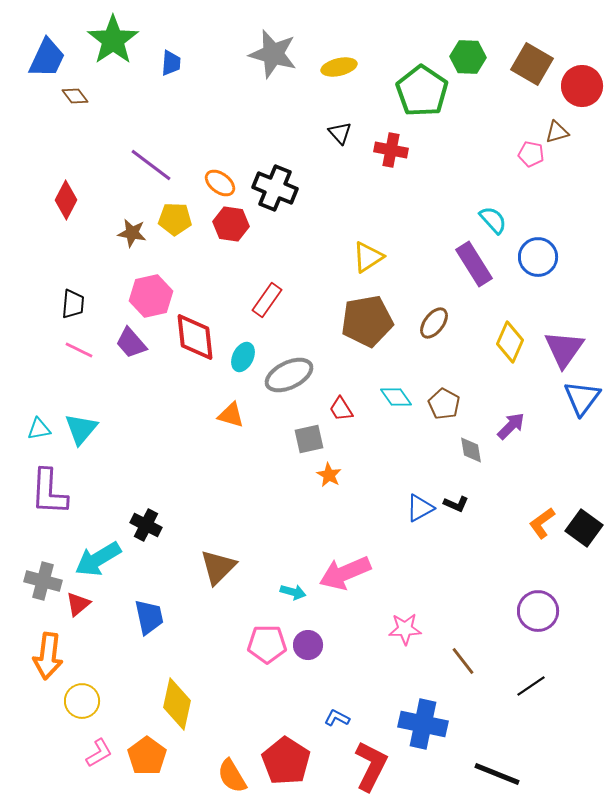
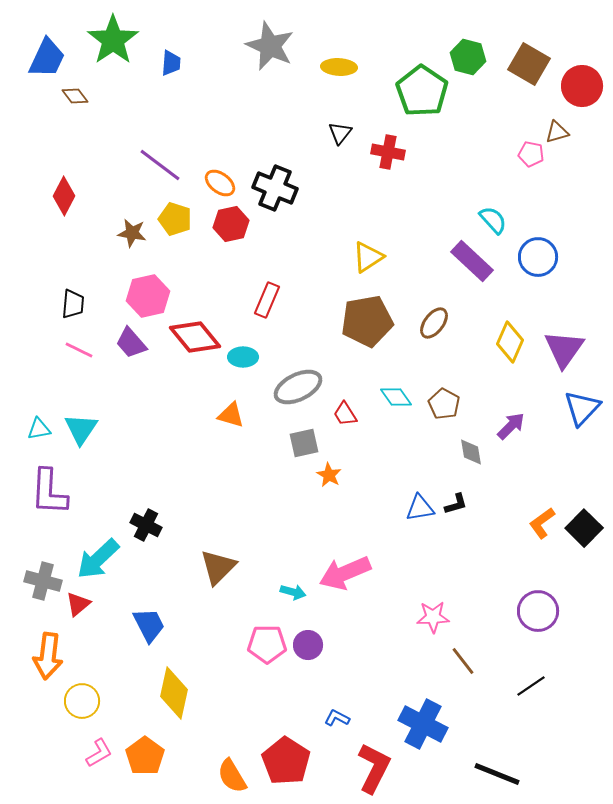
gray star at (273, 54): moved 3 px left, 8 px up; rotated 9 degrees clockwise
green hexagon at (468, 57): rotated 12 degrees clockwise
brown square at (532, 64): moved 3 px left
yellow ellipse at (339, 67): rotated 16 degrees clockwise
black triangle at (340, 133): rotated 20 degrees clockwise
red cross at (391, 150): moved 3 px left, 2 px down
purple line at (151, 165): moved 9 px right
red diamond at (66, 200): moved 2 px left, 4 px up
yellow pentagon at (175, 219): rotated 16 degrees clockwise
red hexagon at (231, 224): rotated 20 degrees counterclockwise
purple rectangle at (474, 264): moved 2 px left, 3 px up; rotated 15 degrees counterclockwise
pink hexagon at (151, 296): moved 3 px left
red rectangle at (267, 300): rotated 12 degrees counterclockwise
red diamond at (195, 337): rotated 33 degrees counterclockwise
cyan ellipse at (243, 357): rotated 64 degrees clockwise
gray ellipse at (289, 375): moved 9 px right, 12 px down
blue triangle at (582, 398): moved 10 px down; rotated 6 degrees clockwise
red trapezoid at (341, 409): moved 4 px right, 5 px down
cyan triangle at (81, 429): rotated 6 degrees counterclockwise
gray square at (309, 439): moved 5 px left, 4 px down
gray diamond at (471, 450): moved 2 px down
black L-shape at (456, 504): rotated 40 degrees counterclockwise
blue triangle at (420, 508): rotated 20 degrees clockwise
black square at (584, 528): rotated 9 degrees clockwise
cyan arrow at (98, 559): rotated 12 degrees counterclockwise
blue trapezoid at (149, 617): moved 8 px down; rotated 15 degrees counterclockwise
pink star at (405, 629): moved 28 px right, 12 px up
yellow diamond at (177, 704): moved 3 px left, 11 px up
blue cross at (423, 724): rotated 15 degrees clockwise
orange pentagon at (147, 756): moved 2 px left
red L-shape at (371, 766): moved 3 px right, 2 px down
